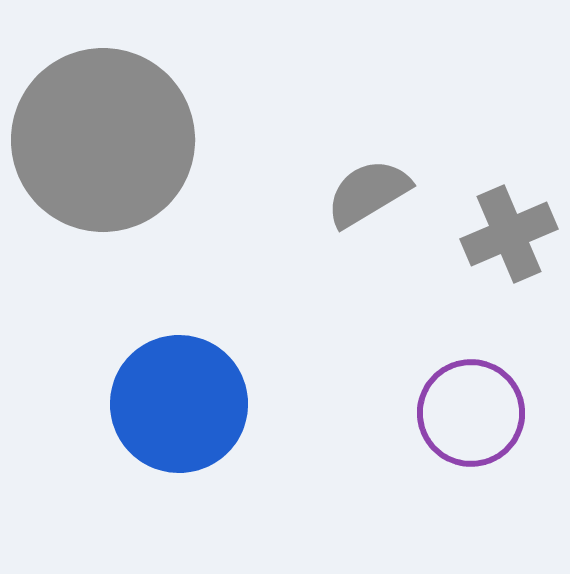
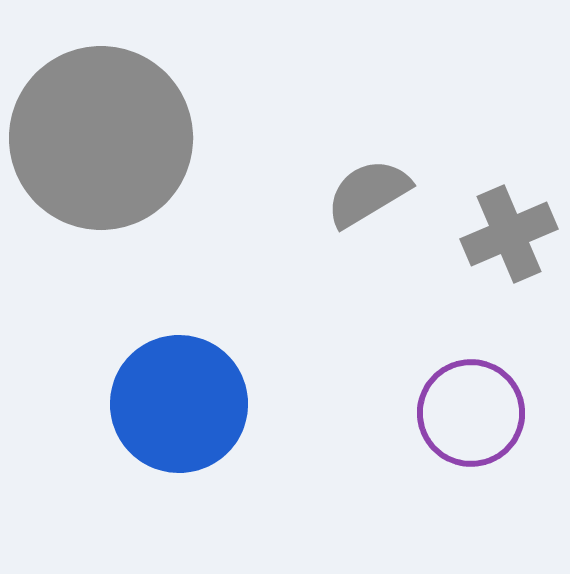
gray circle: moved 2 px left, 2 px up
